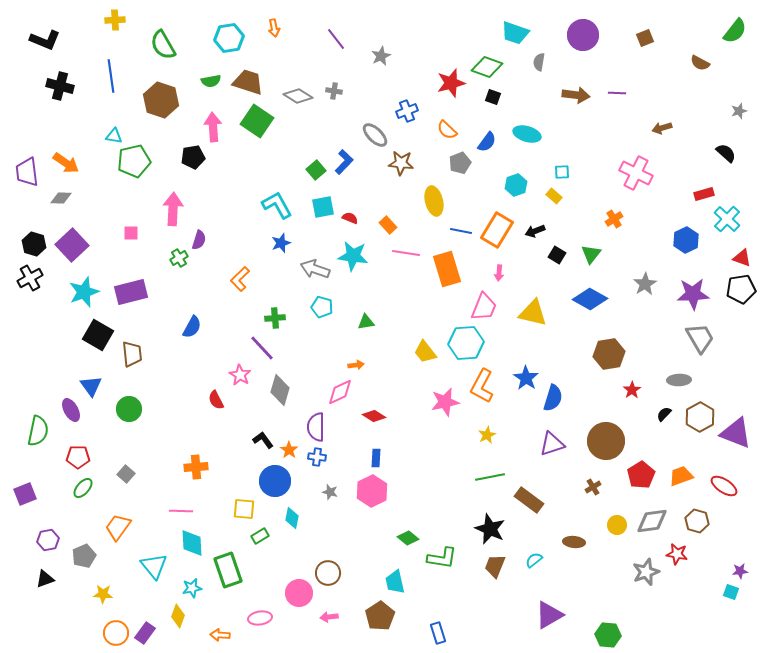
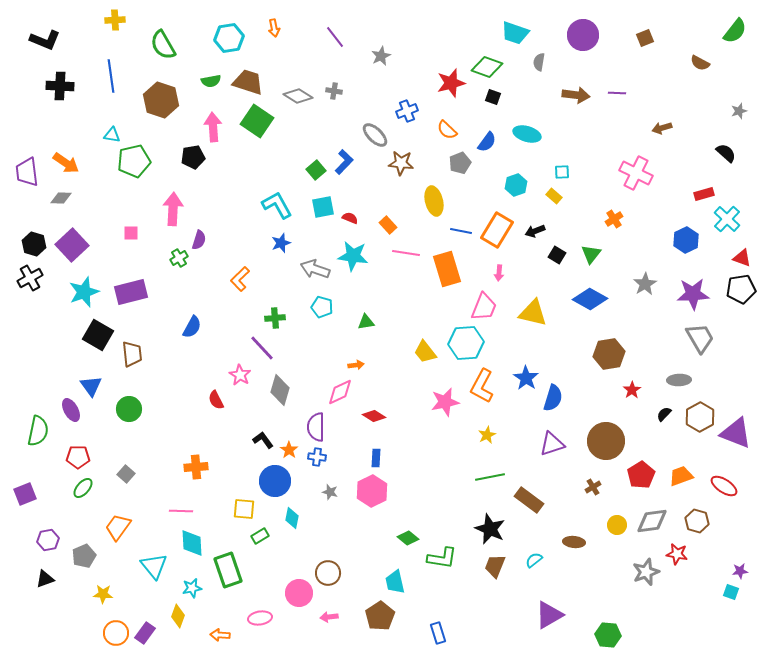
purple line at (336, 39): moved 1 px left, 2 px up
black cross at (60, 86): rotated 12 degrees counterclockwise
cyan triangle at (114, 136): moved 2 px left, 1 px up
